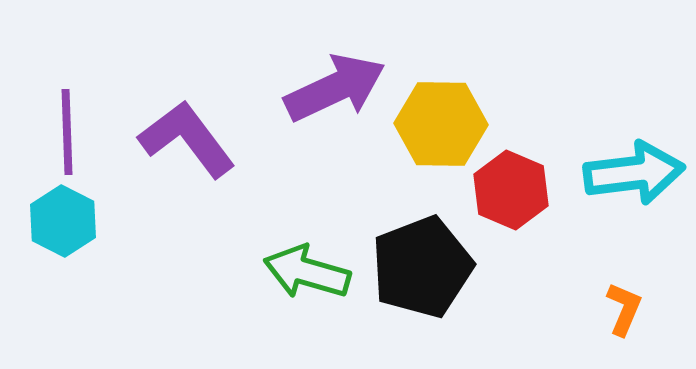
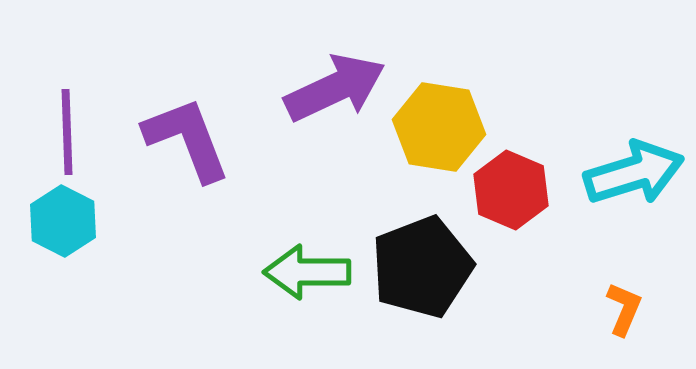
yellow hexagon: moved 2 px left, 3 px down; rotated 8 degrees clockwise
purple L-shape: rotated 16 degrees clockwise
cyan arrow: rotated 10 degrees counterclockwise
green arrow: rotated 16 degrees counterclockwise
